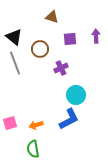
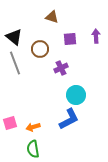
orange arrow: moved 3 px left, 2 px down
